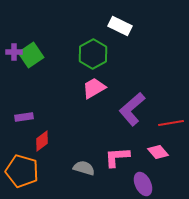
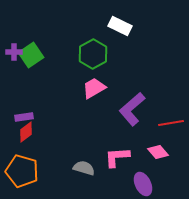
red diamond: moved 16 px left, 9 px up
